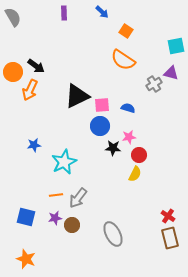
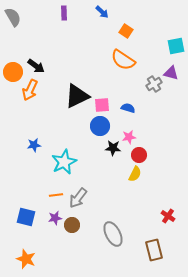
brown rectangle: moved 16 px left, 12 px down
